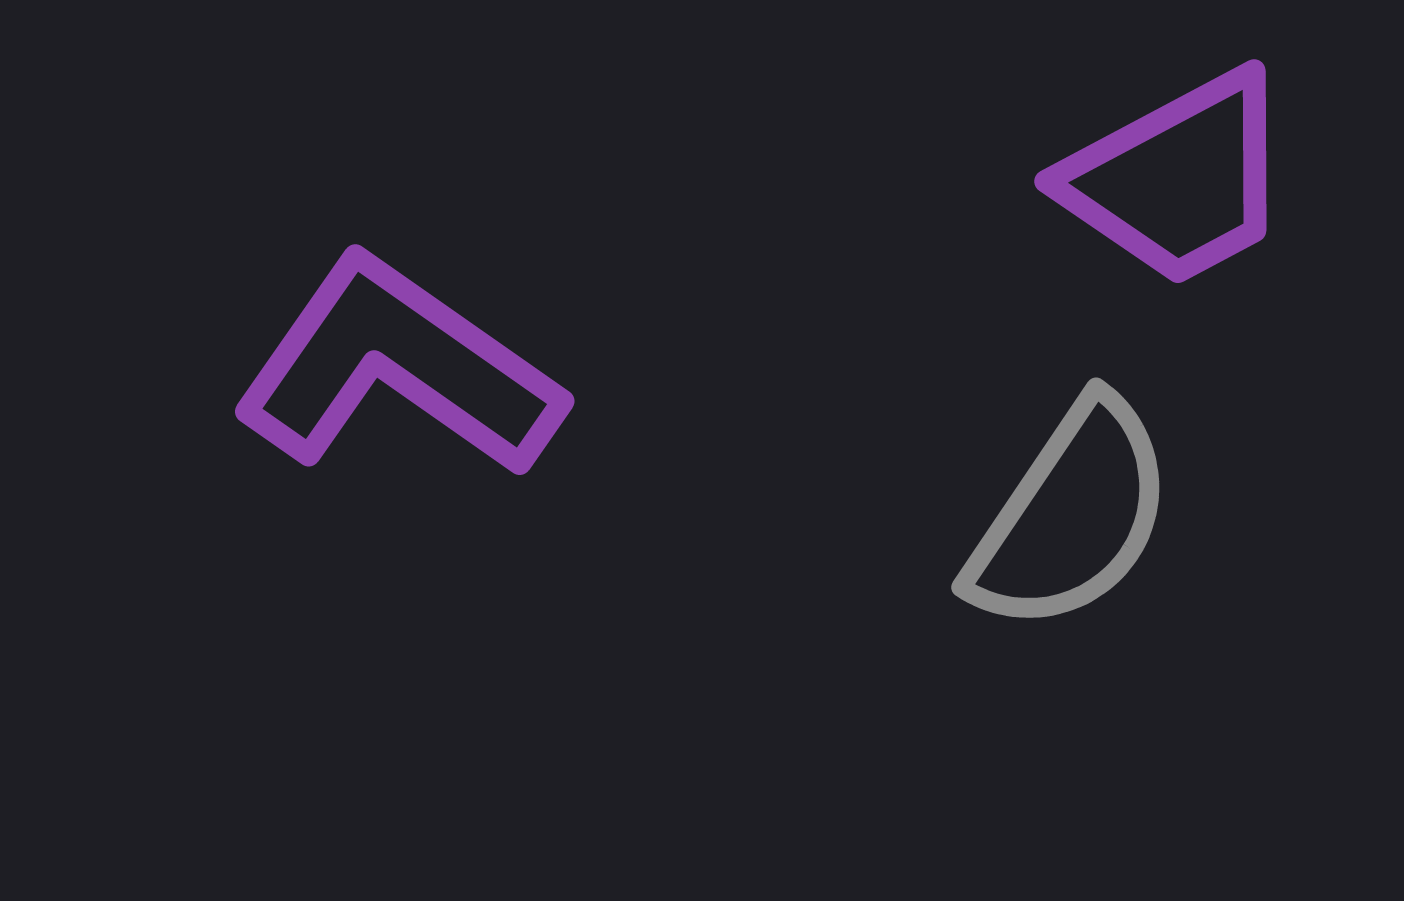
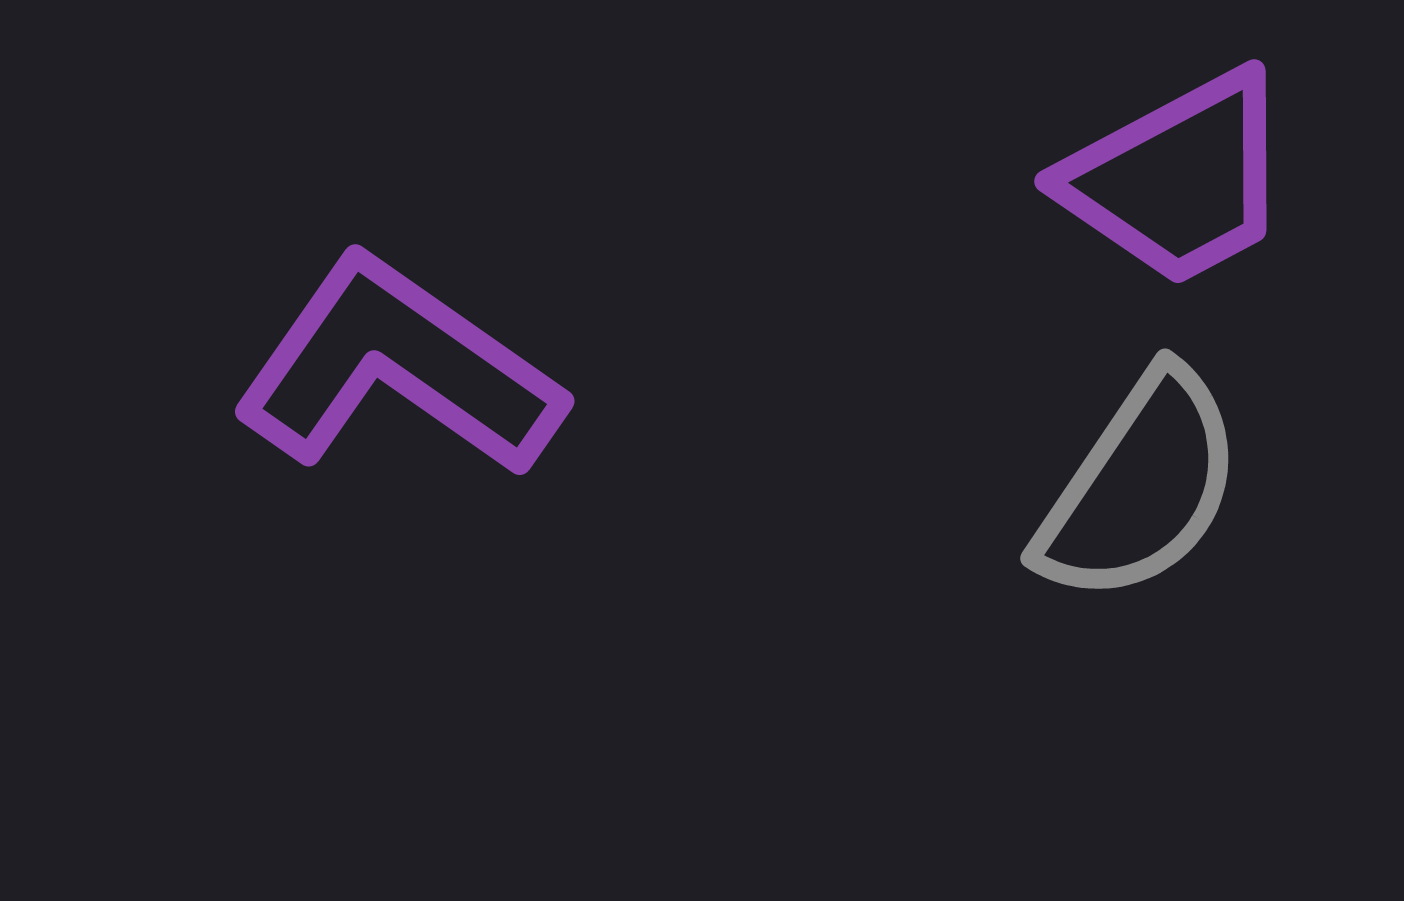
gray semicircle: moved 69 px right, 29 px up
